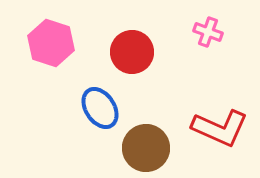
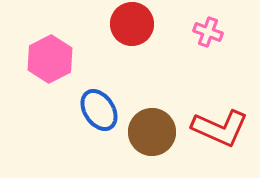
pink hexagon: moved 1 px left, 16 px down; rotated 15 degrees clockwise
red circle: moved 28 px up
blue ellipse: moved 1 px left, 2 px down
brown circle: moved 6 px right, 16 px up
